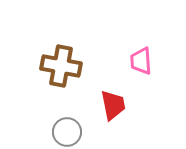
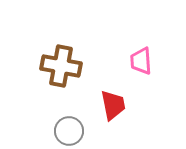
gray circle: moved 2 px right, 1 px up
